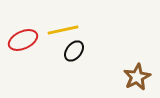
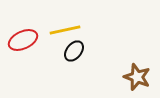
yellow line: moved 2 px right
brown star: rotated 24 degrees counterclockwise
